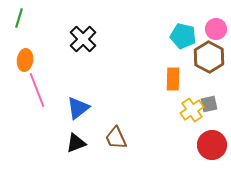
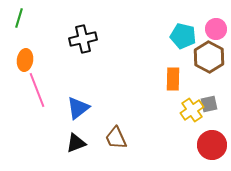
black cross: rotated 32 degrees clockwise
